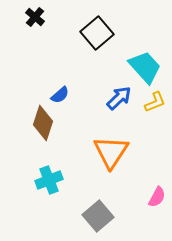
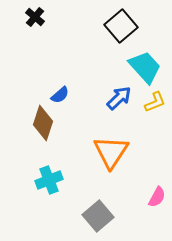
black square: moved 24 px right, 7 px up
